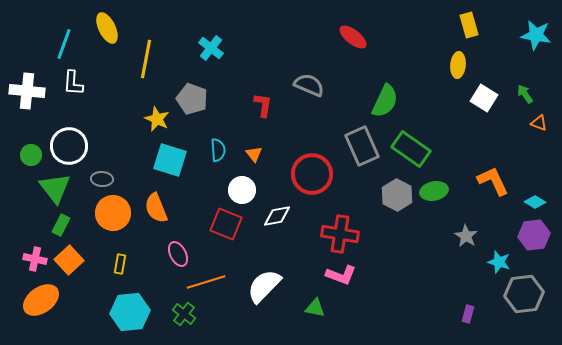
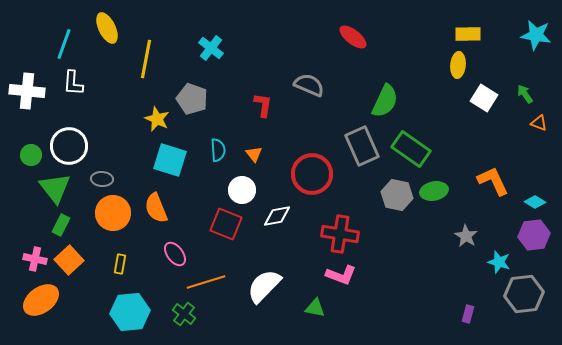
yellow rectangle at (469, 25): moved 1 px left, 9 px down; rotated 75 degrees counterclockwise
gray hexagon at (397, 195): rotated 16 degrees counterclockwise
pink ellipse at (178, 254): moved 3 px left; rotated 10 degrees counterclockwise
